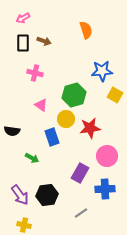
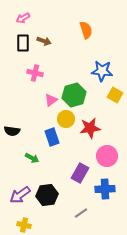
blue star: rotated 10 degrees clockwise
pink triangle: moved 10 px right, 5 px up; rotated 48 degrees clockwise
purple arrow: rotated 90 degrees clockwise
